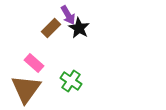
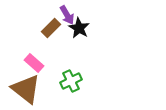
purple arrow: moved 1 px left
green cross: rotated 30 degrees clockwise
brown triangle: rotated 28 degrees counterclockwise
